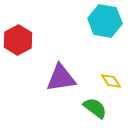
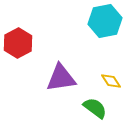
cyan hexagon: rotated 20 degrees counterclockwise
red hexagon: moved 3 px down
